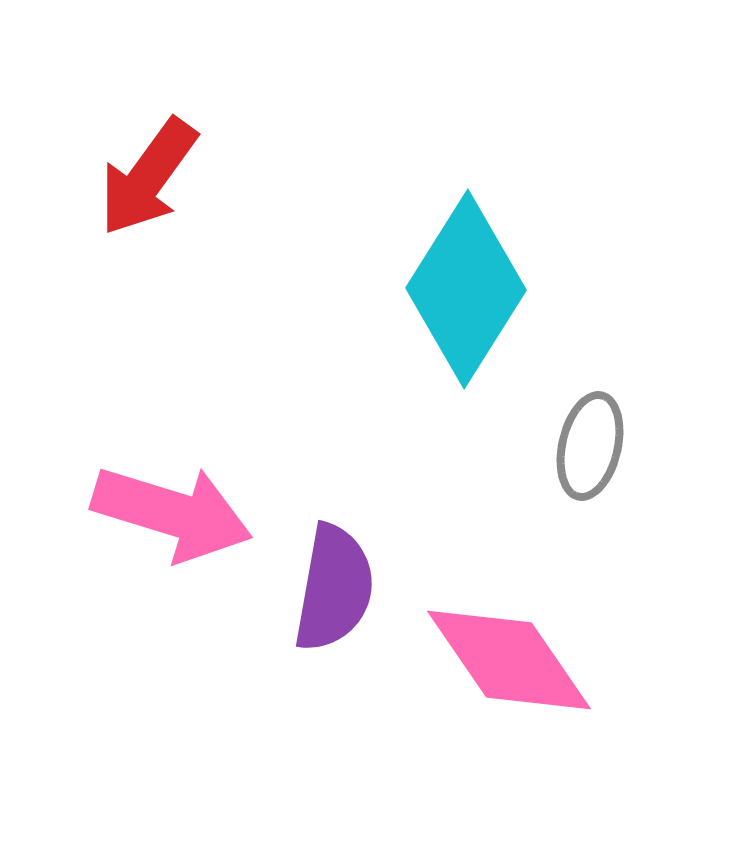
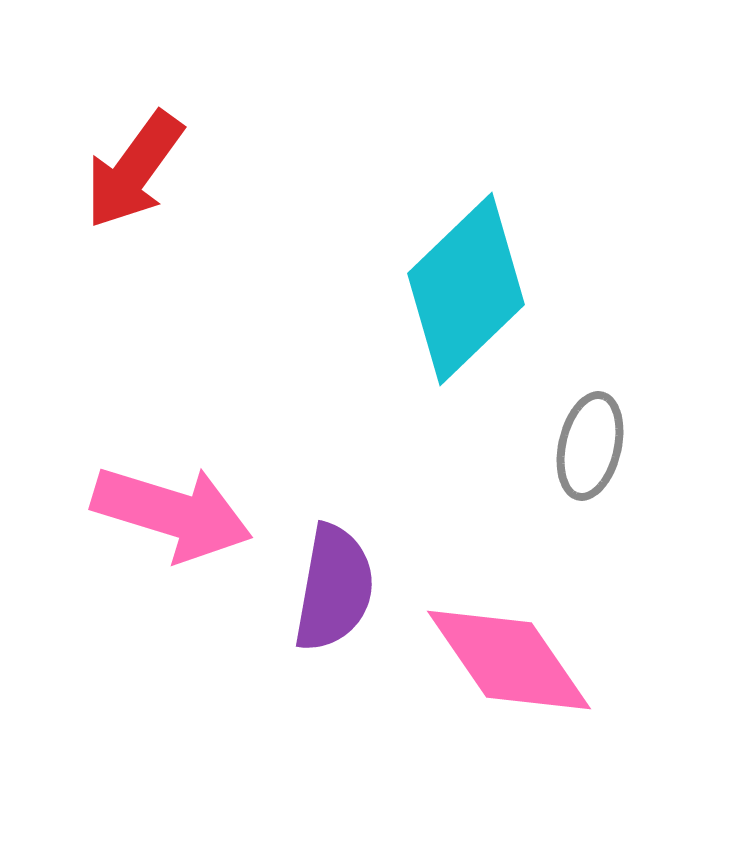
red arrow: moved 14 px left, 7 px up
cyan diamond: rotated 14 degrees clockwise
